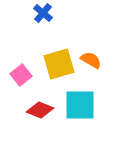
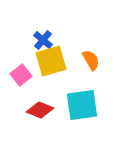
blue cross: moved 27 px down
orange semicircle: rotated 30 degrees clockwise
yellow square: moved 8 px left, 3 px up
cyan square: moved 2 px right; rotated 8 degrees counterclockwise
